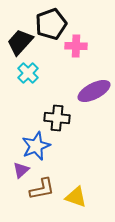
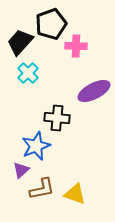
yellow triangle: moved 1 px left, 3 px up
